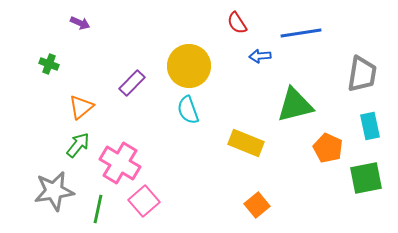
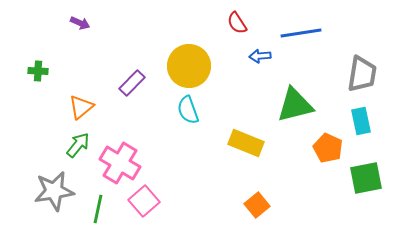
green cross: moved 11 px left, 7 px down; rotated 18 degrees counterclockwise
cyan rectangle: moved 9 px left, 5 px up
